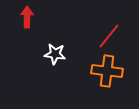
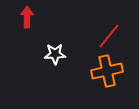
white star: rotated 10 degrees counterclockwise
orange cross: rotated 20 degrees counterclockwise
